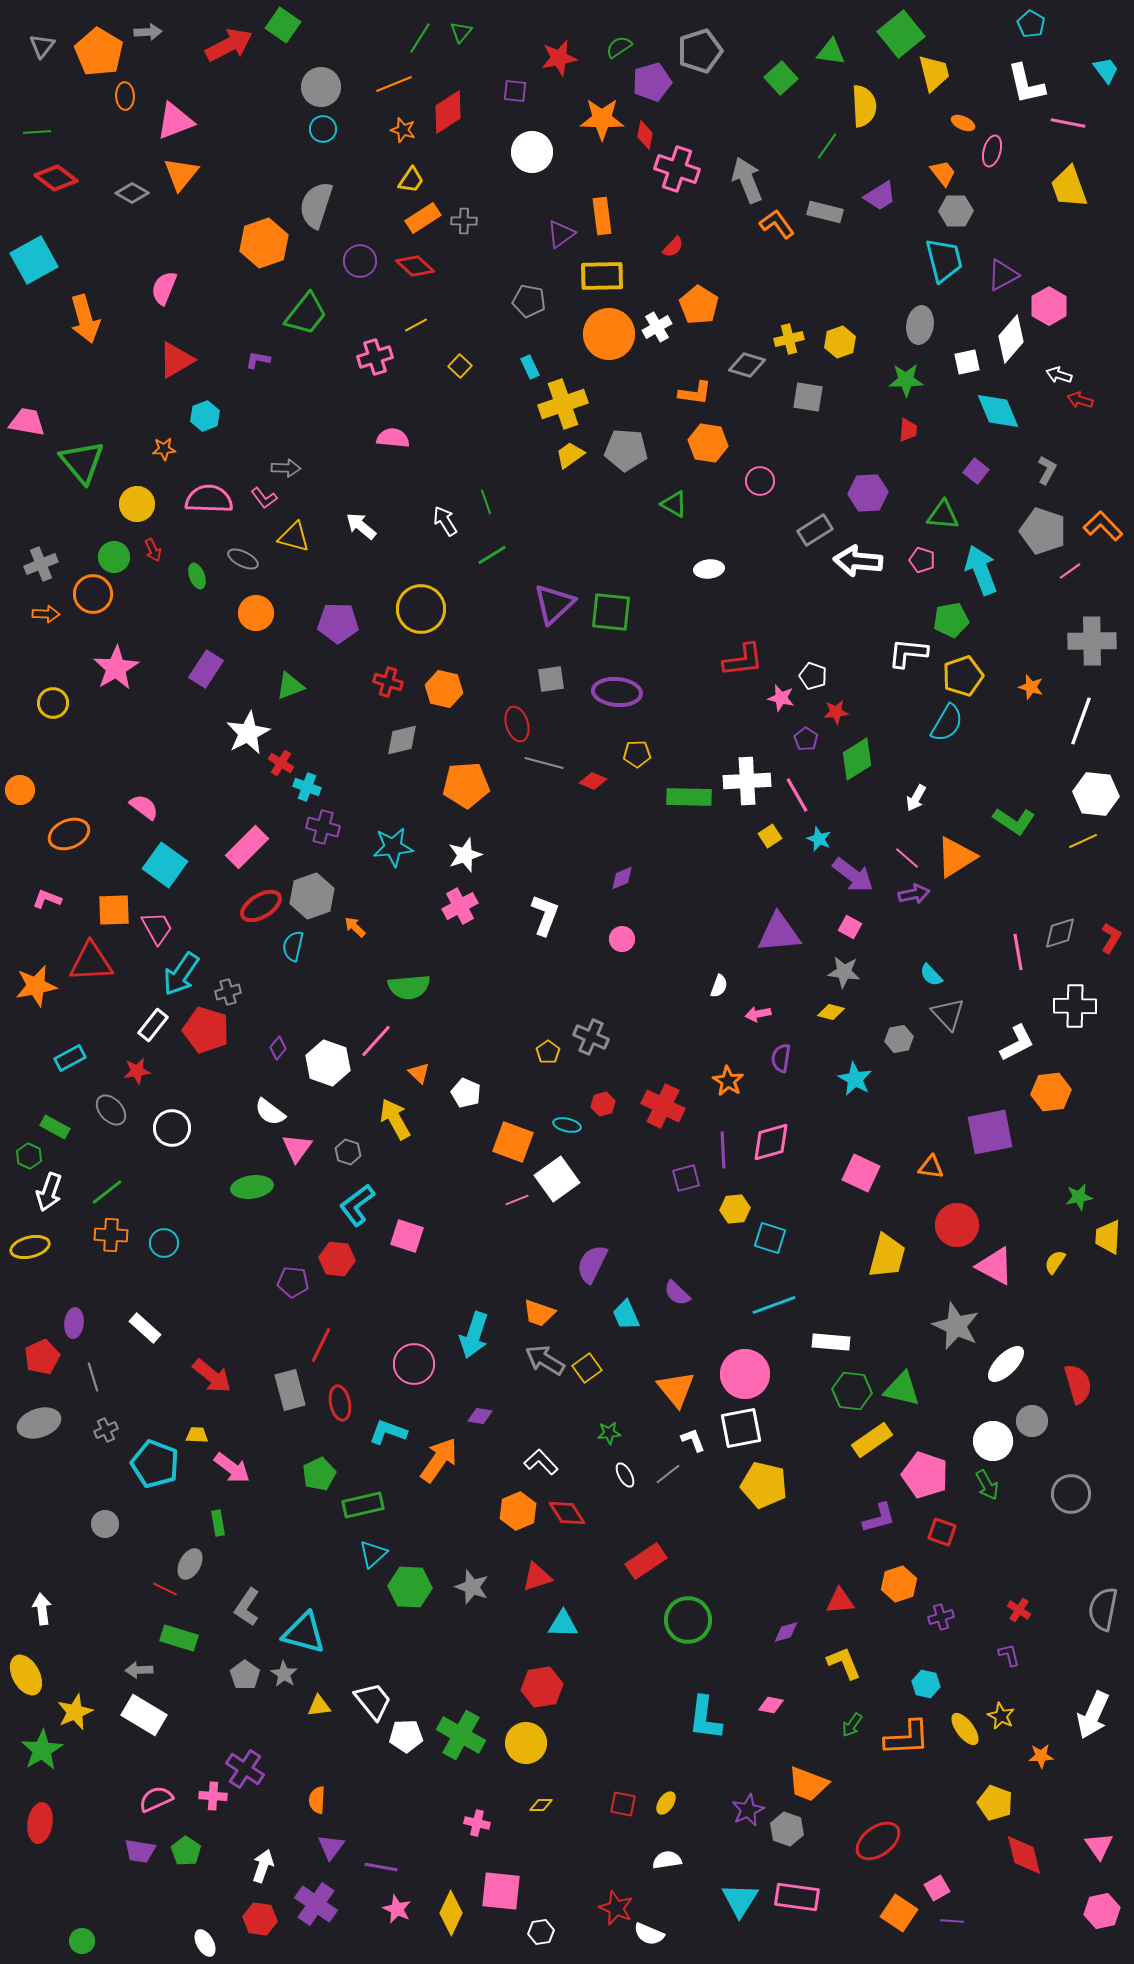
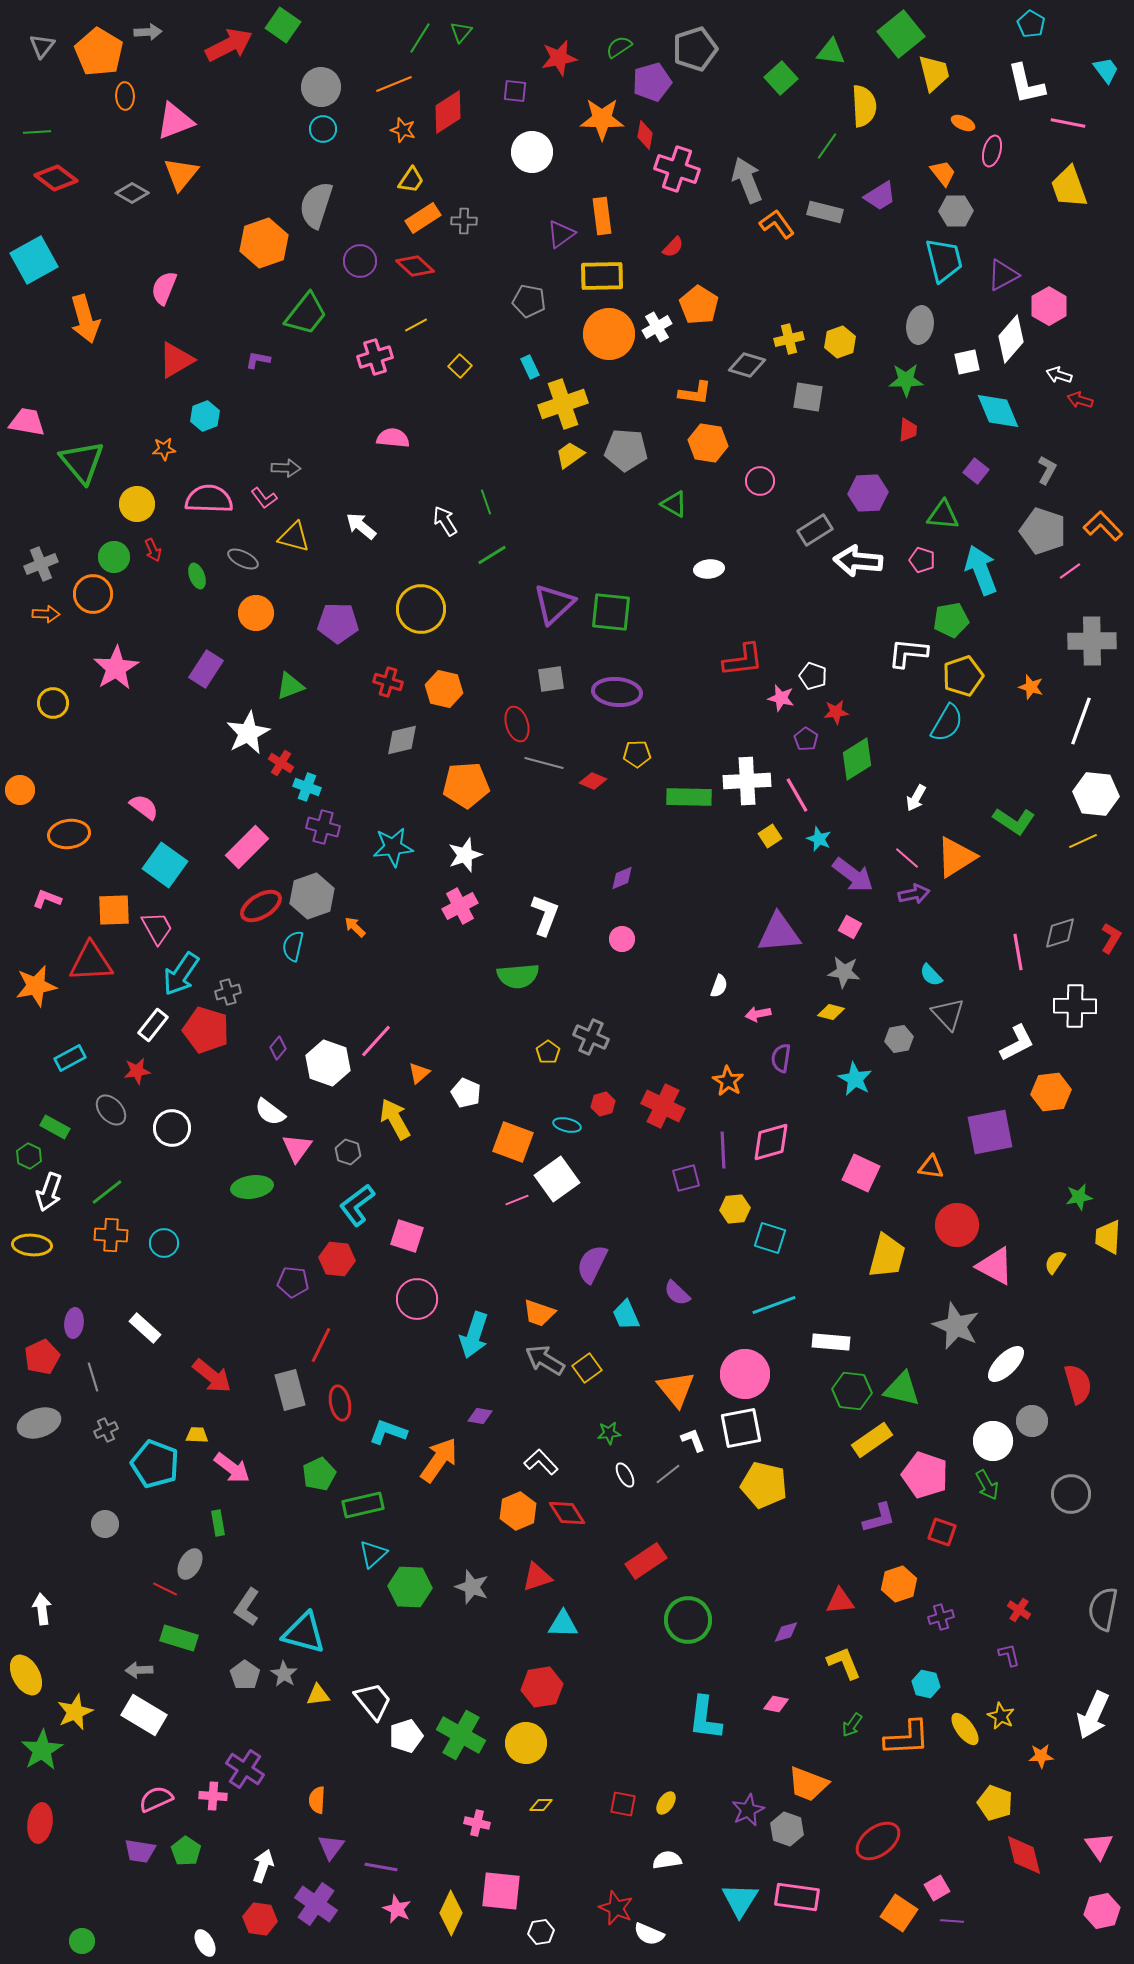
gray pentagon at (700, 51): moved 5 px left, 2 px up
orange ellipse at (69, 834): rotated 15 degrees clockwise
green semicircle at (409, 987): moved 109 px right, 11 px up
orange triangle at (419, 1073): rotated 35 degrees clockwise
yellow ellipse at (30, 1247): moved 2 px right, 2 px up; rotated 18 degrees clockwise
pink circle at (414, 1364): moved 3 px right, 65 px up
pink diamond at (771, 1705): moved 5 px right, 1 px up
yellow triangle at (319, 1706): moved 1 px left, 11 px up
white pentagon at (406, 1736): rotated 16 degrees counterclockwise
